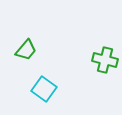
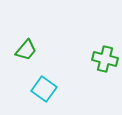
green cross: moved 1 px up
